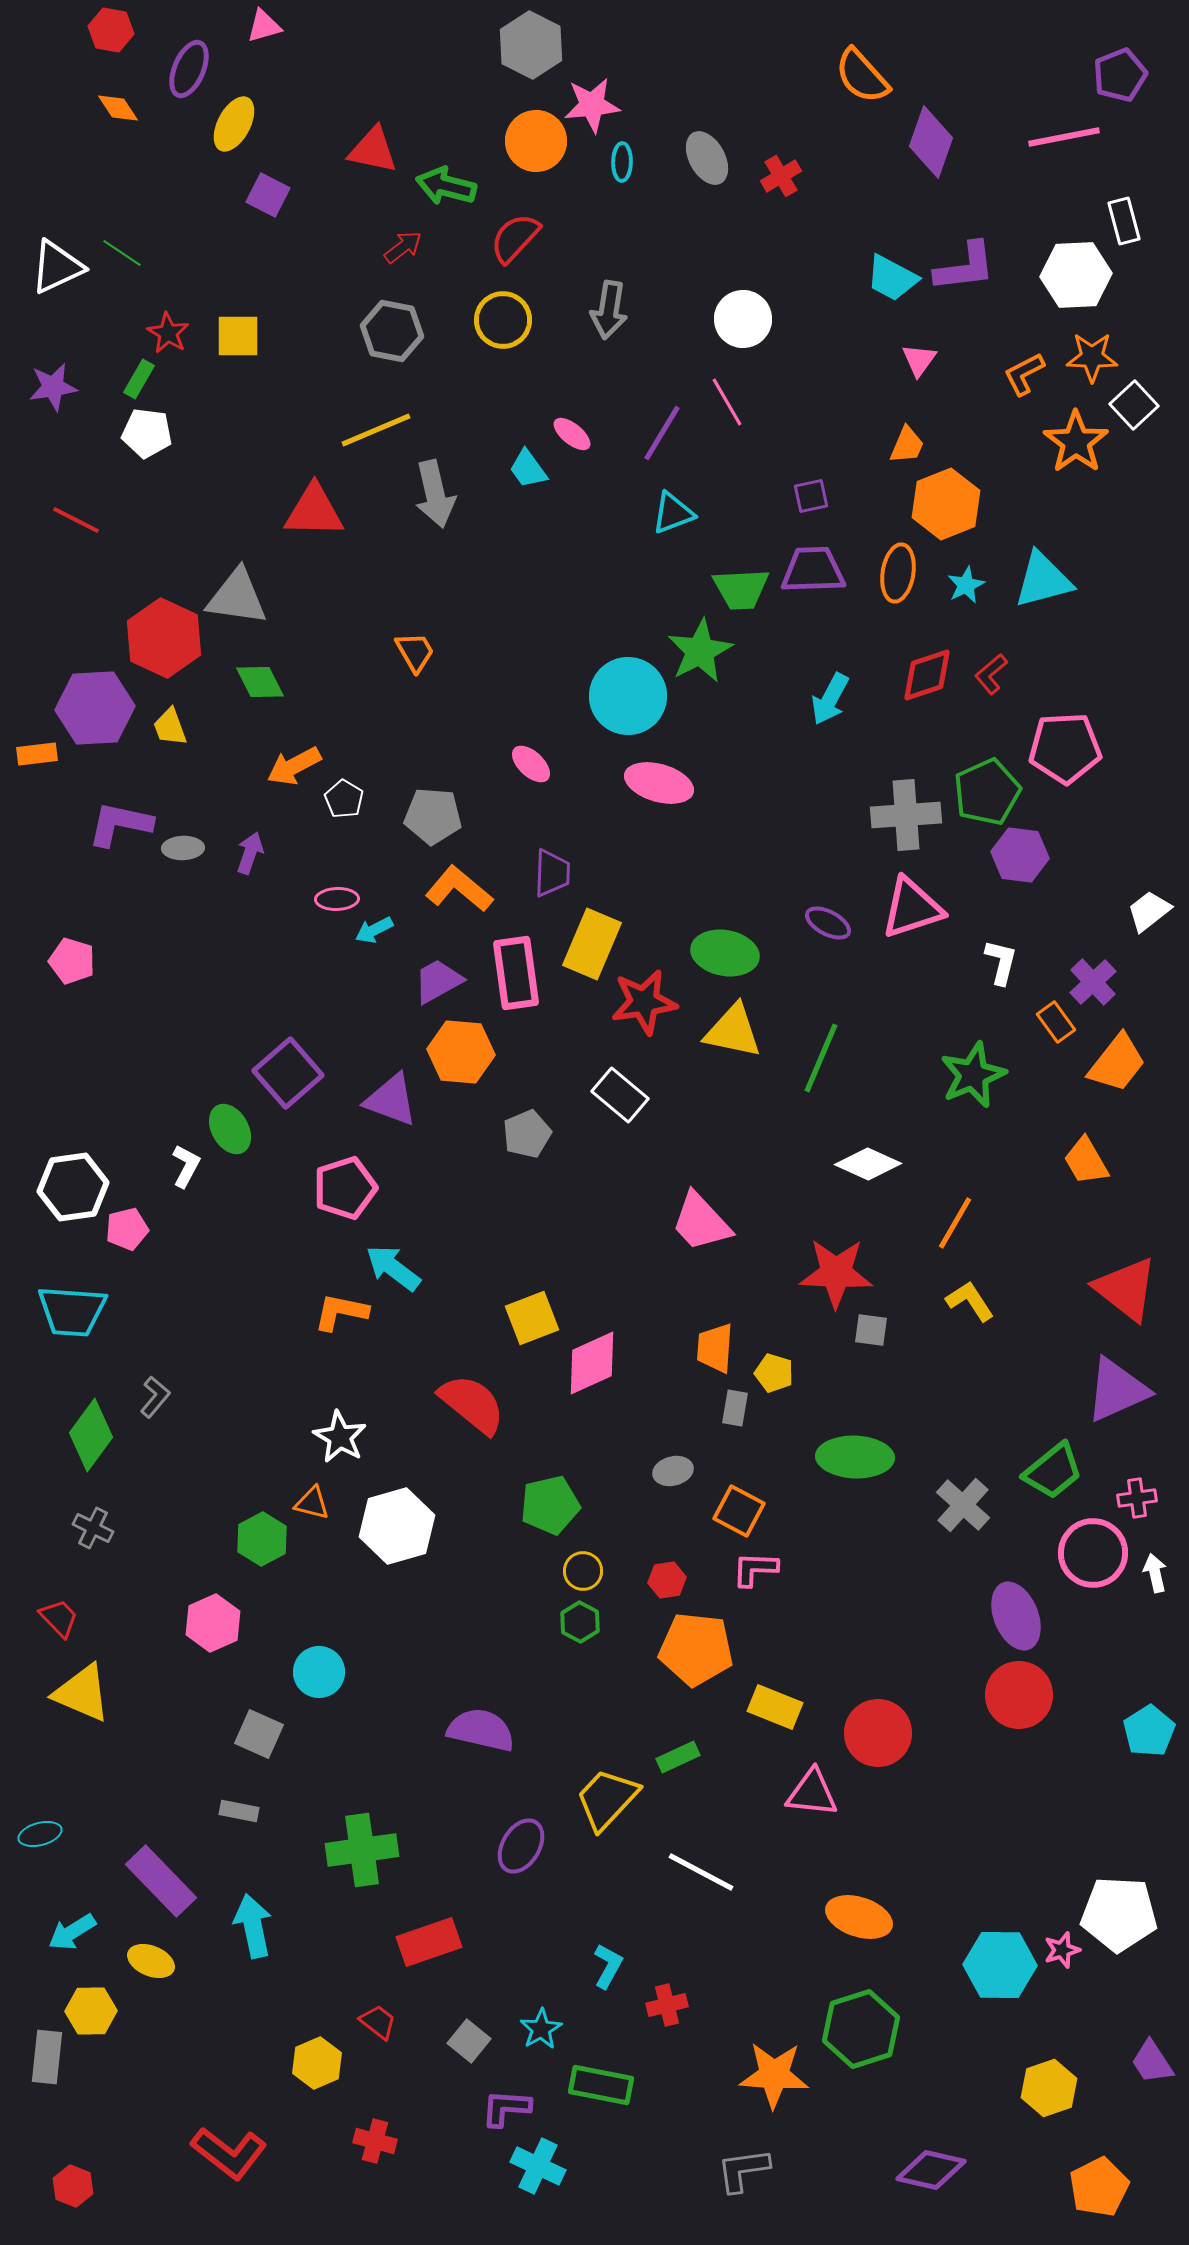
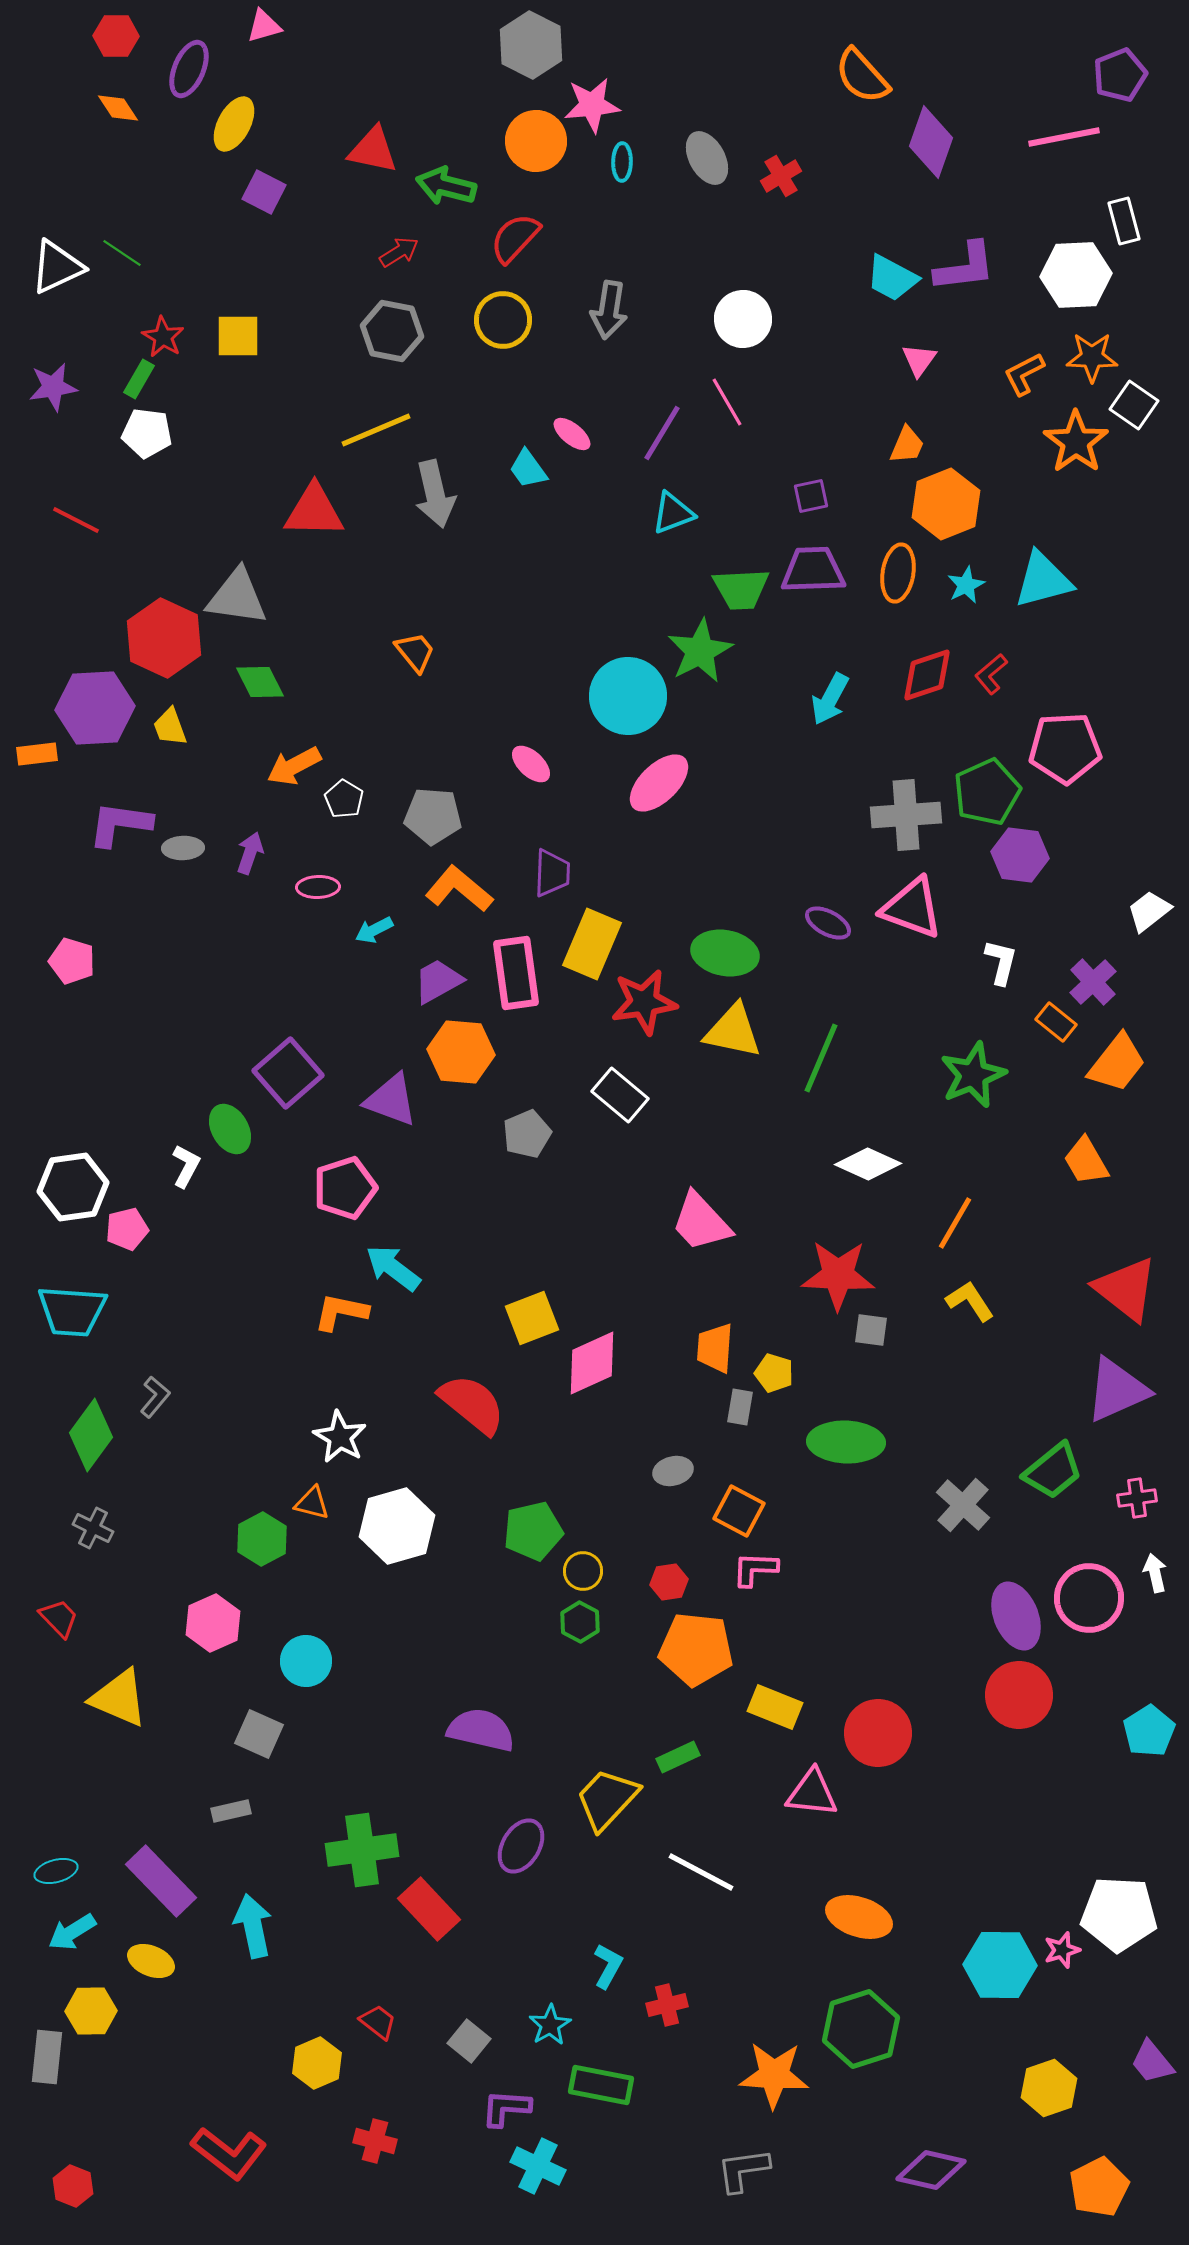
red hexagon at (111, 30): moved 5 px right, 6 px down; rotated 9 degrees counterclockwise
purple square at (268, 195): moved 4 px left, 3 px up
red arrow at (403, 247): moved 4 px left, 5 px down; rotated 6 degrees clockwise
red star at (168, 333): moved 5 px left, 4 px down
white square at (1134, 405): rotated 12 degrees counterclockwise
orange trapezoid at (415, 652): rotated 9 degrees counterclockwise
pink ellipse at (659, 783): rotated 60 degrees counterclockwise
purple L-shape at (120, 824): rotated 4 degrees counterclockwise
pink ellipse at (337, 899): moved 19 px left, 12 px up
pink triangle at (912, 908): rotated 38 degrees clockwise
orange rectangle at (1056, 1022): rotated 15 degrees counterclockwise
red star at (836, 1273): moved 2 px right, 2 px down
gray rectangle at (735, 1408): moved 5 px right, 1 px up
green ellipse at (855, 1457): moved 9 px left, 15 px up
green pentagon at (550, 1505): moved 17 px left, 26 px down
pink circle at (1093, 1553): moved 4 px left, 45 px down
red hexagon at (667, 1580): moved 2 px right, 2 px down
cyan circle at (319, 1672): moved 13 px left, 11 px up
yellow triangle at (82, 1693): moved 37 px right, 5 px down
gray rectangle at (239, 1811): moved 8 px left; rotated 24 degrees counterclockwise
cyan ellipse at (40, 1834): moved 16 px right, 37 px down
red rectangle at (429, 1942): moved 33 px up; rotated 66 degrees clockwise
cyan star at (541, 2029): moved 9 px right, 4 px up
purple trapezoid at (1152, 2062): rotated 6 degrees counterclockwise
